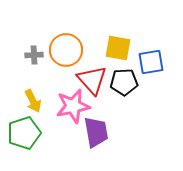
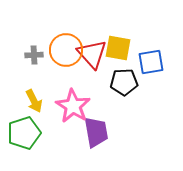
red triangle: moved 26 px up
yellow arrow: moved 1 px right
pink star: rotated 28 degrees counterclockwise
